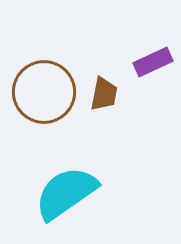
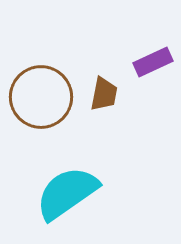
brown circle: moved 3 px left, 5 px down
cyan semicircle: moved 1 px right
